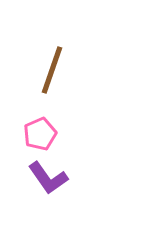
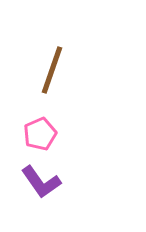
purple L-shape: moved 7 px left, 4 px down
